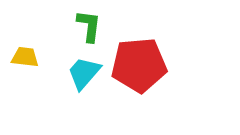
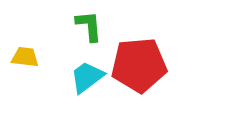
green L-shape: rotated 12 degrees counterclockwise
cyan trapezoid: moved 3 px right, 4 px down; rotated 12 degrees clockwise
